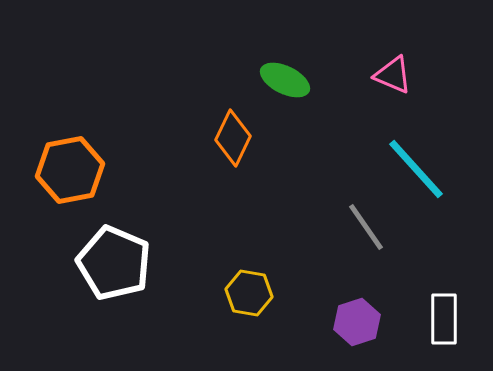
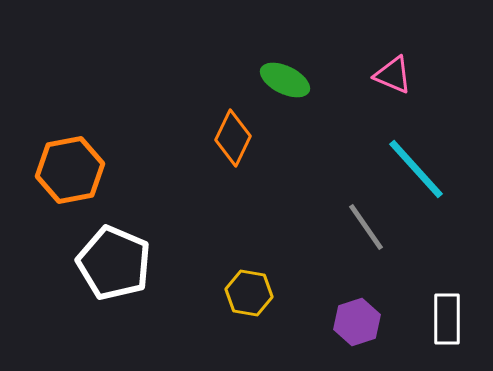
white rectangle: moved 3 px right
